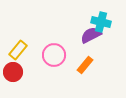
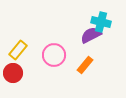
red circle: moved 1 px down
